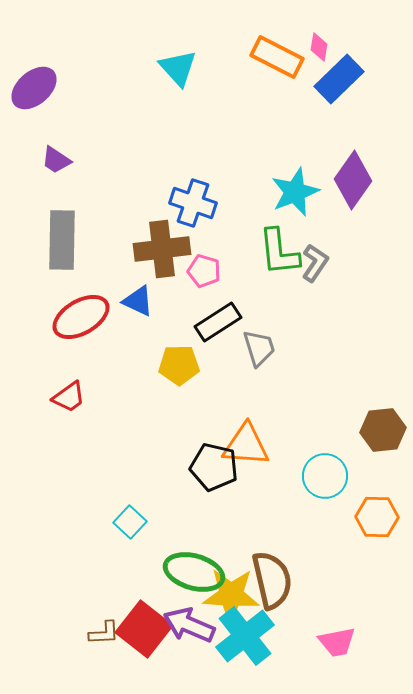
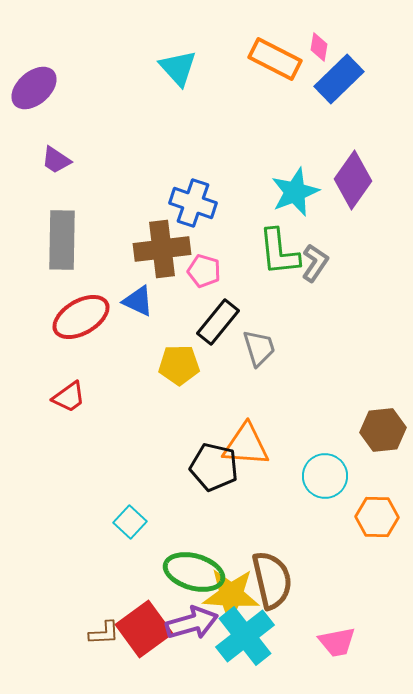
orange rectangle: moved 2 px left, 2 px down
black rectangle: rotated 18 degrees counterclockwise
purple arrow: moved 3 px right, 2 px up; rotated 141 degrees clockwise
red square: rotated 16 degrees clockwise
